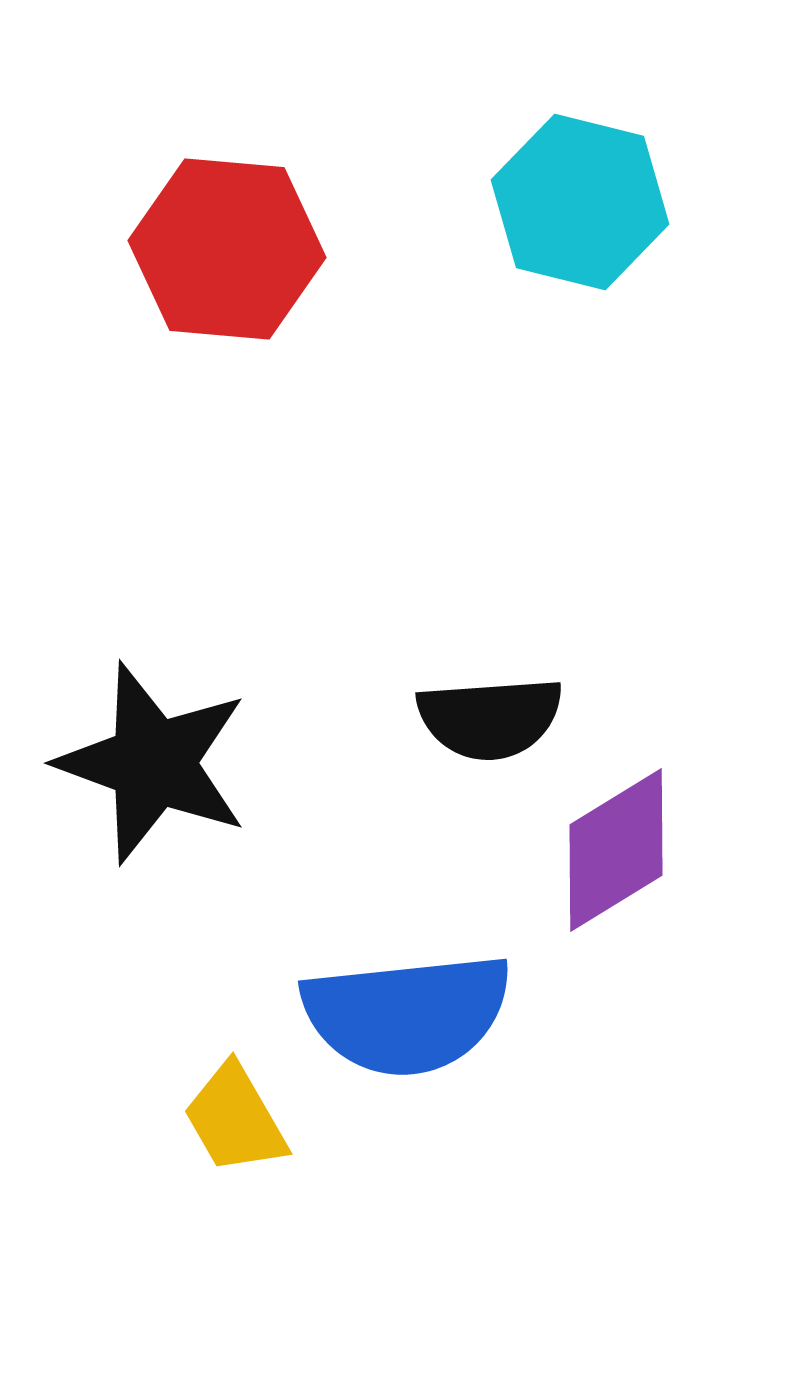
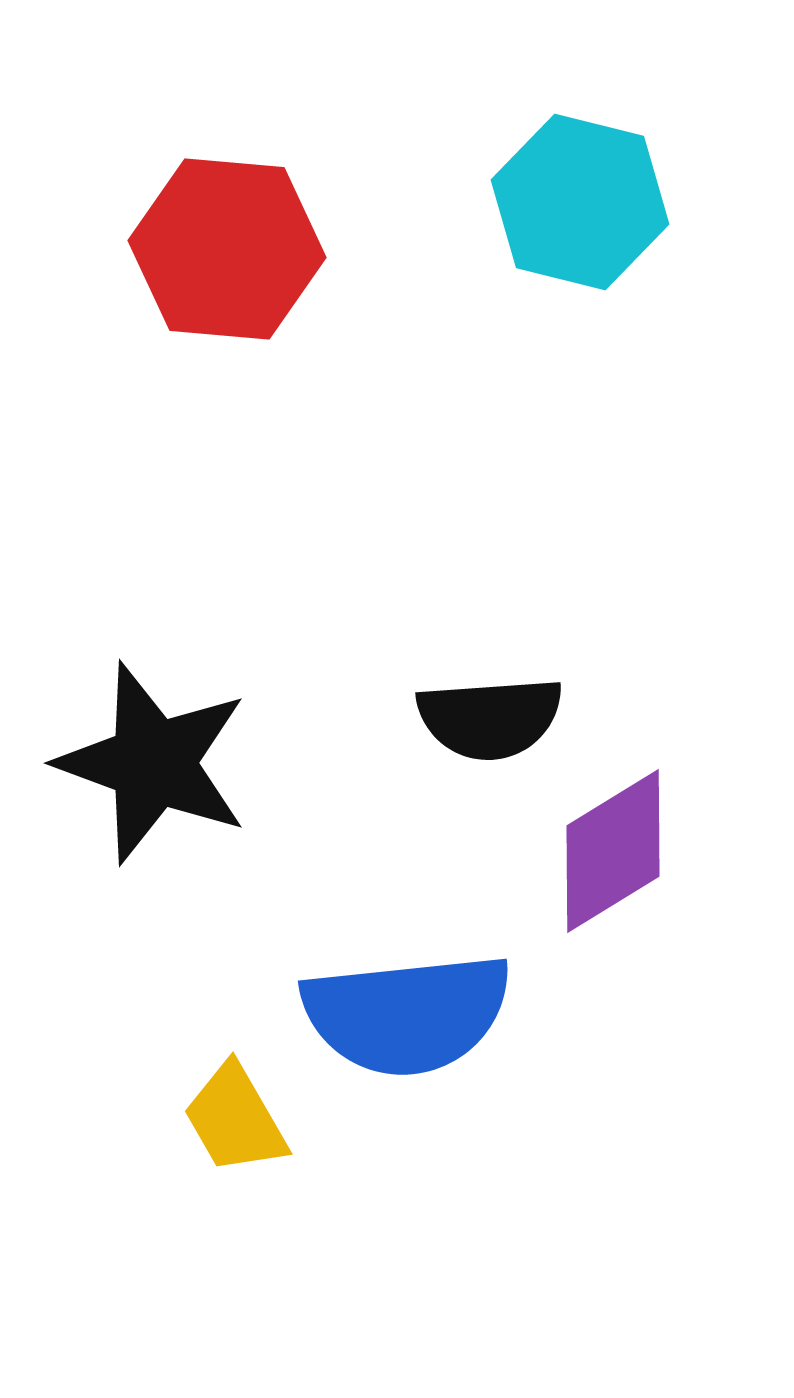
purple diamond: moved 3 px left, 1 px down
